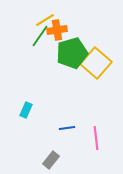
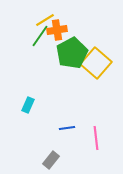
green pentagon: rotated 12 degrees counterclockwise
cyan rectangle: moved 2 px right, 5 px up
